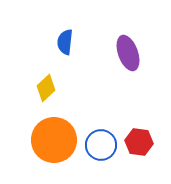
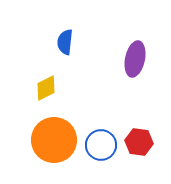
purple ellipse: moved 7 px right, 6 px down; rotated 32 degrees clockwise
yellow diamond: rotated 16 degrees clockwise
